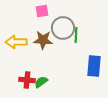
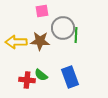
brown star: moved 3 px left, 1 px down
blue rectangle: moved 24 px left, 11 px down; rotated 25 degrees counterclockwise
green semicircle: moved 7 px up; rotated 104 degrees counterclockwise
